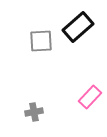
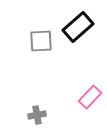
gray cross: moved 3 px right, 3 px down
